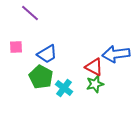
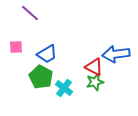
green star: moved 2 px up
